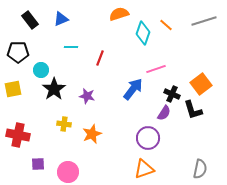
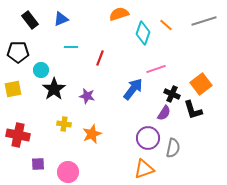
gray semicircle: moved 27 px left, 21 px up
